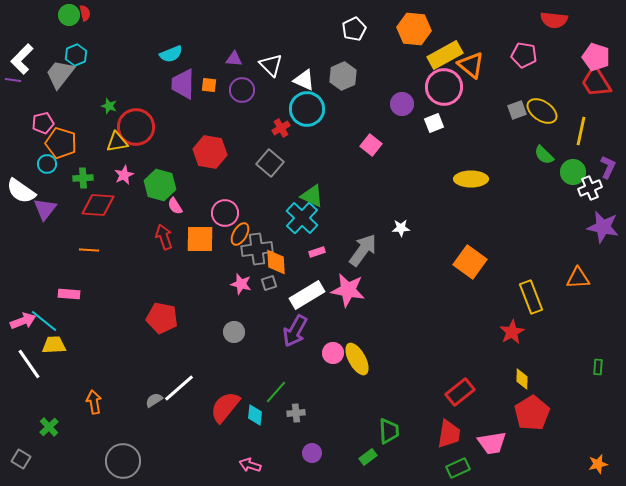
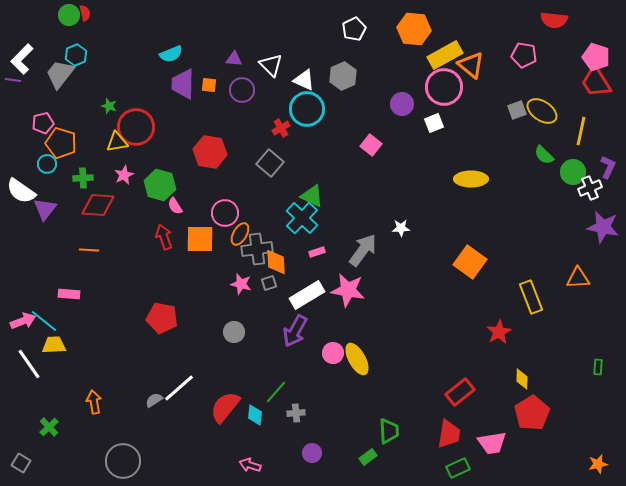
red star at (512, 332): moved 13 px left
gray square at (21, 459): moved 4 px down
